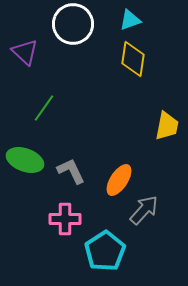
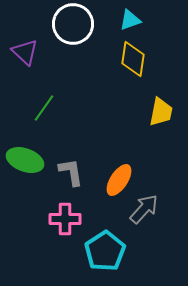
yellow trapezoid: moved 6 px left, 14 px up
gray L-shape: moved 1 px down; rotated 16 degrees clockwise
gray arrow: moved 1 px up
